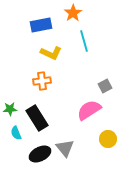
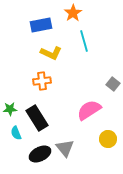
gray square: moved 8 px right, 2 px up; rotated 24 degrees counterclockwise
